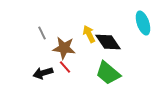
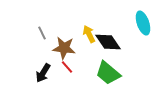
red line: moved 2 px right
black arrow: rotated 42 degrees counterclockwise
